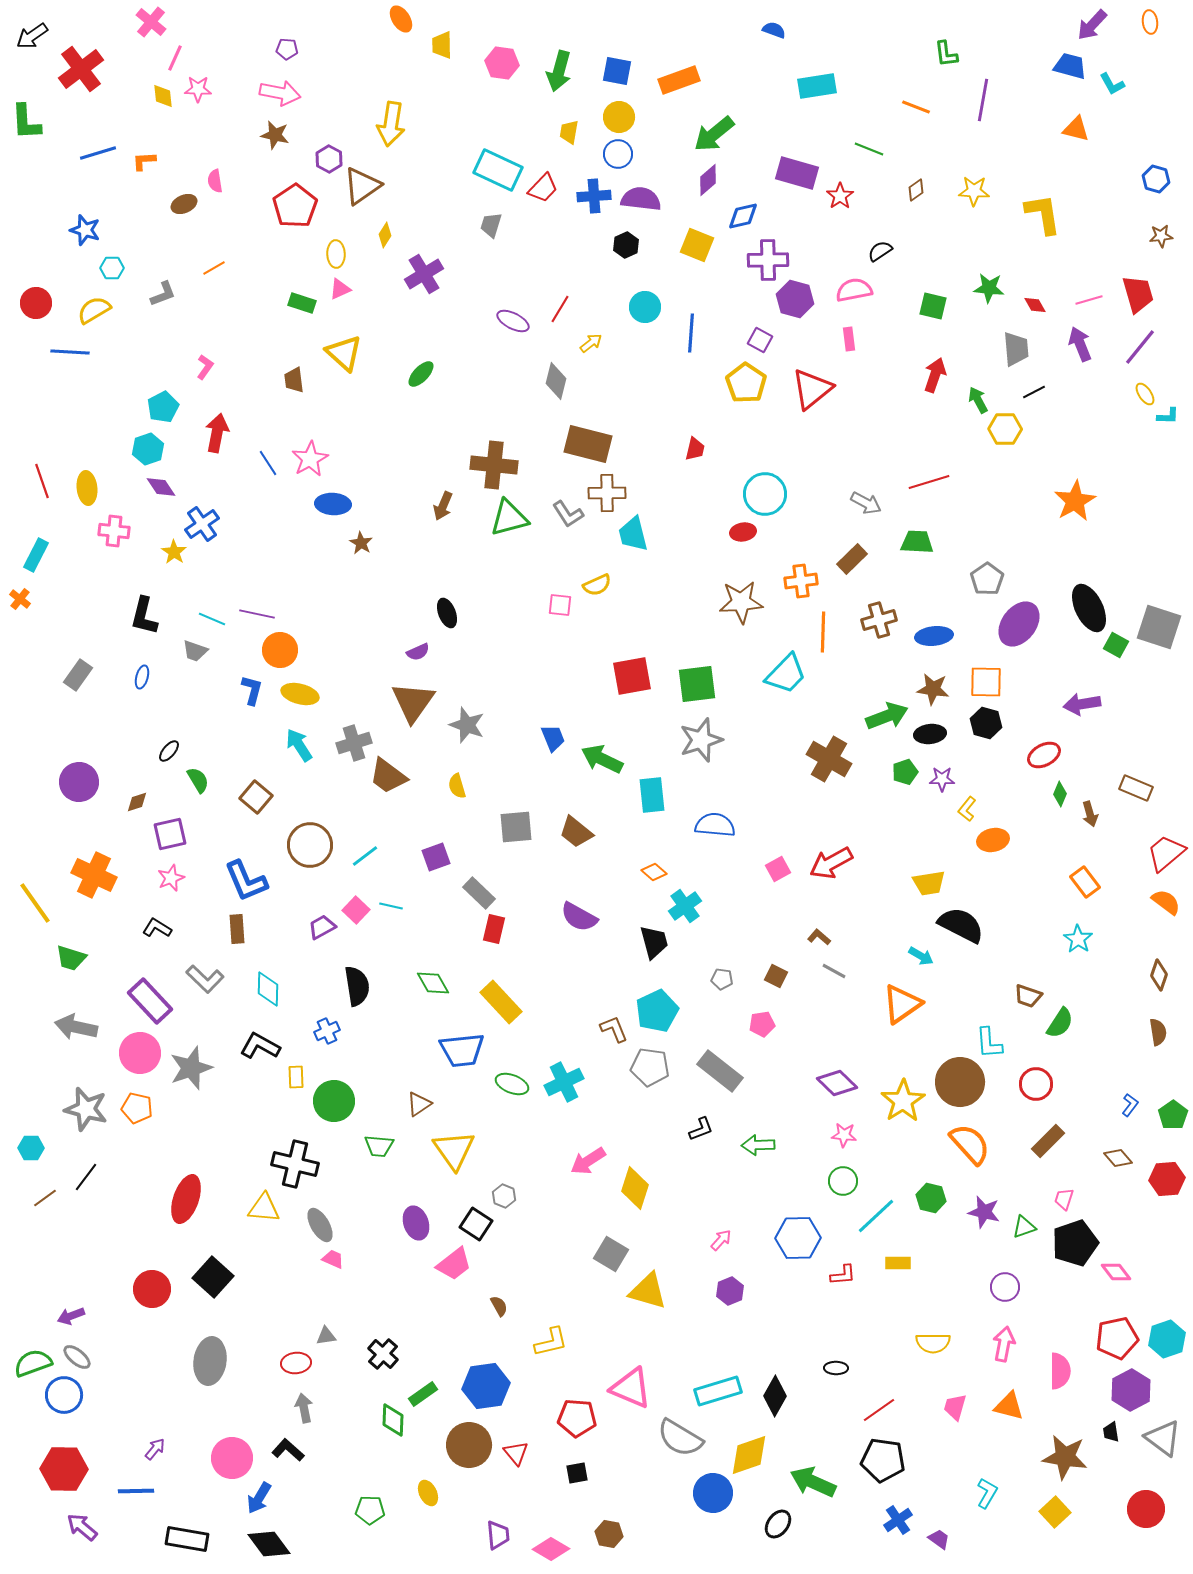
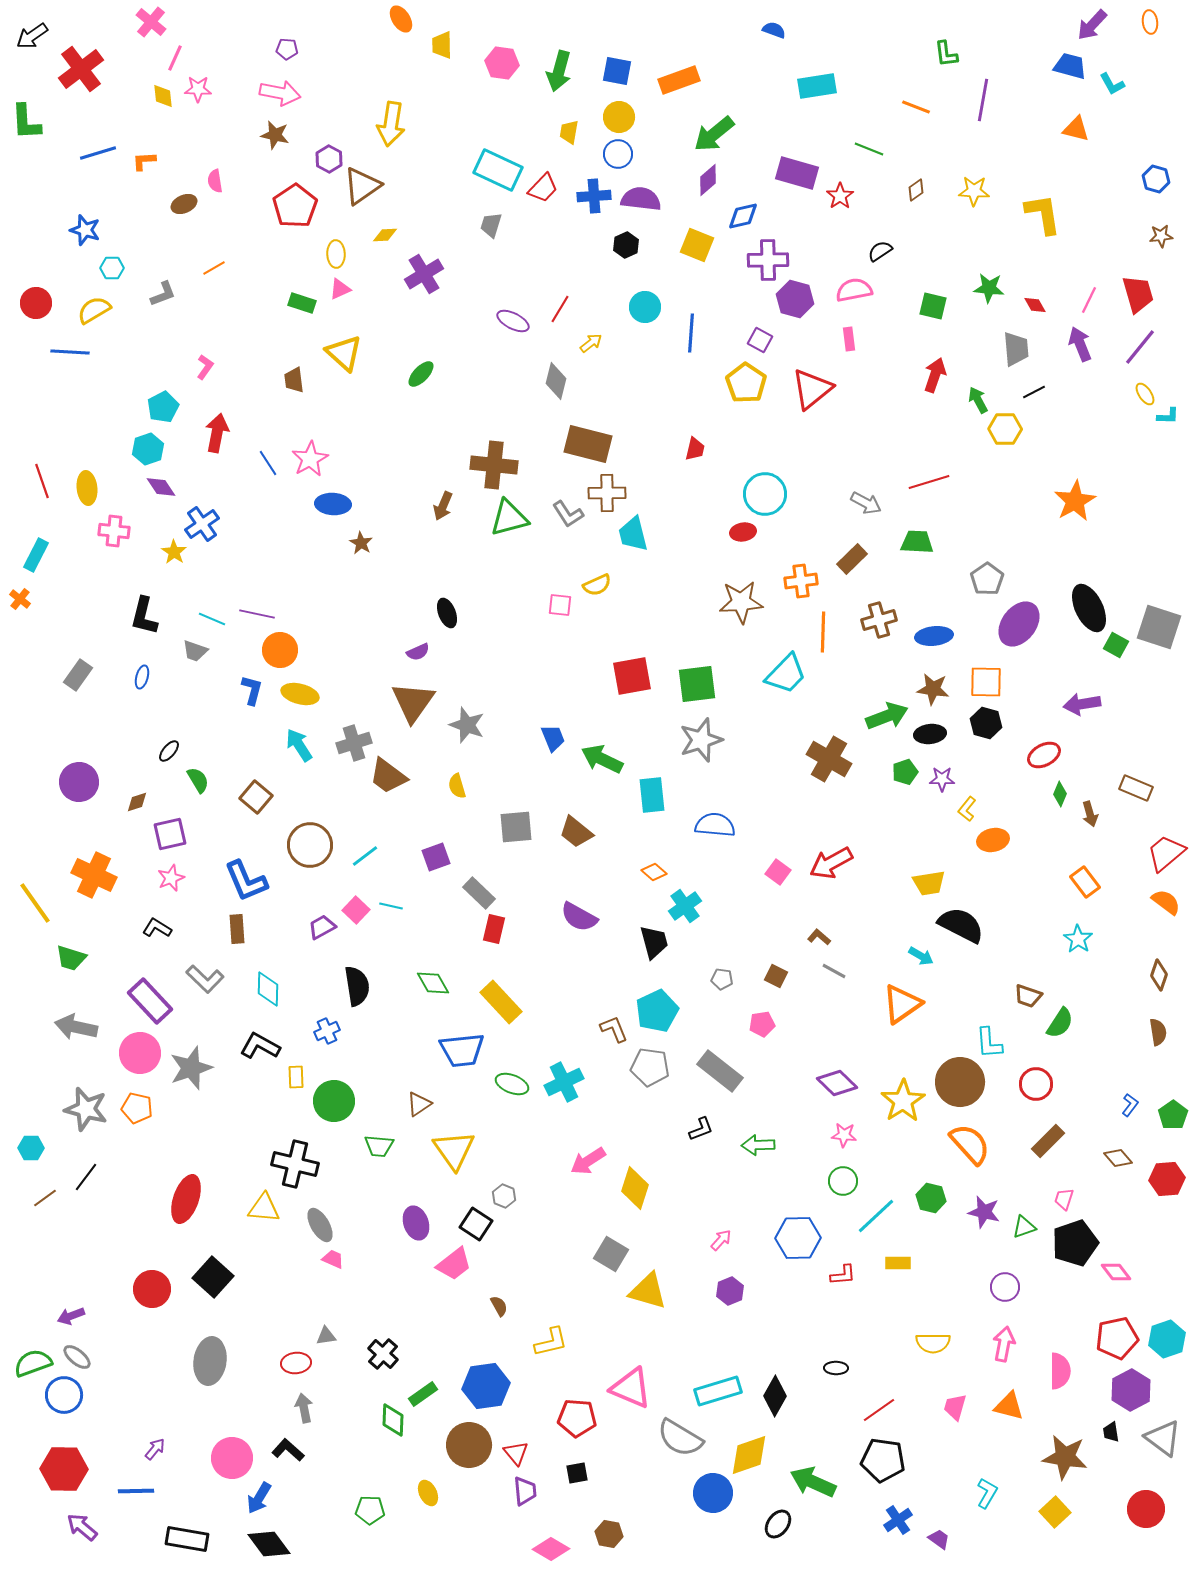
yellow diamond at (385, 235): rotated 55 degrees clockwise
pink line at (1089, 300): rotated 48 degrees counterclockwise
pink square at (778, 869): moved 3 px down; rotated 25 degrees counterclockwise
purple trapezoid at (498, 1535): moved 27 px right, 44 px up
